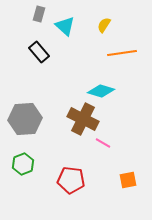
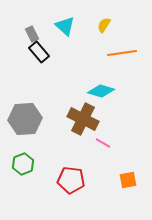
gray rectangle: moved 7 px left, 20 px down; rotated 42 degrees counterclockwise
